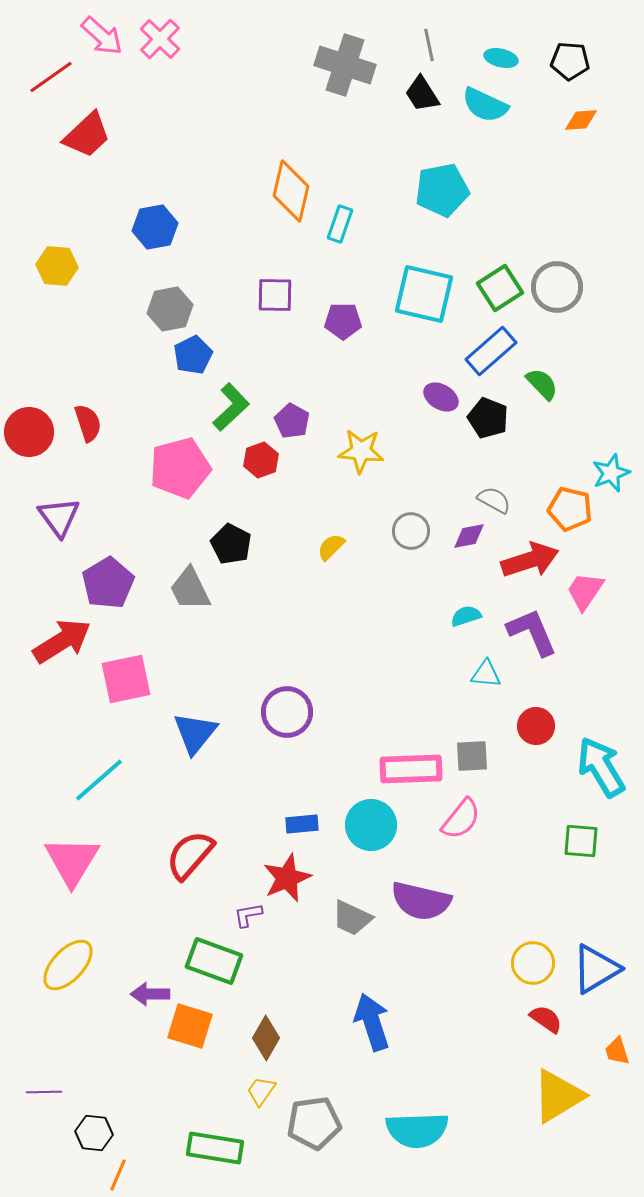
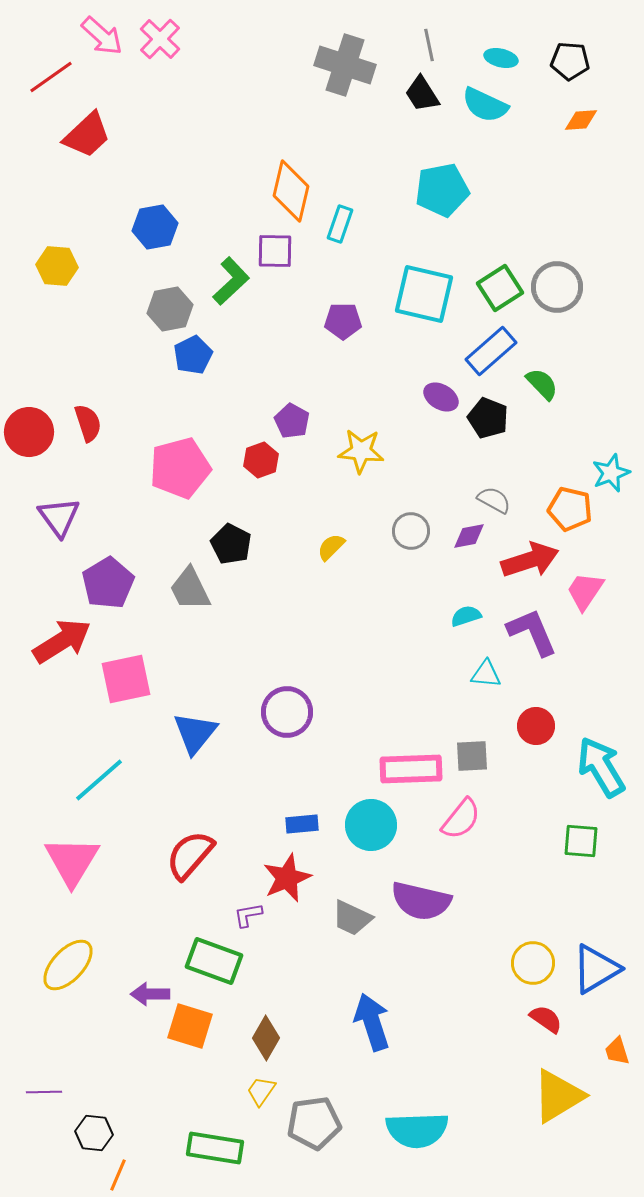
purple square at (275, 295): moved 44 px up
green L-shape at (231, 407): moved 126 px up
